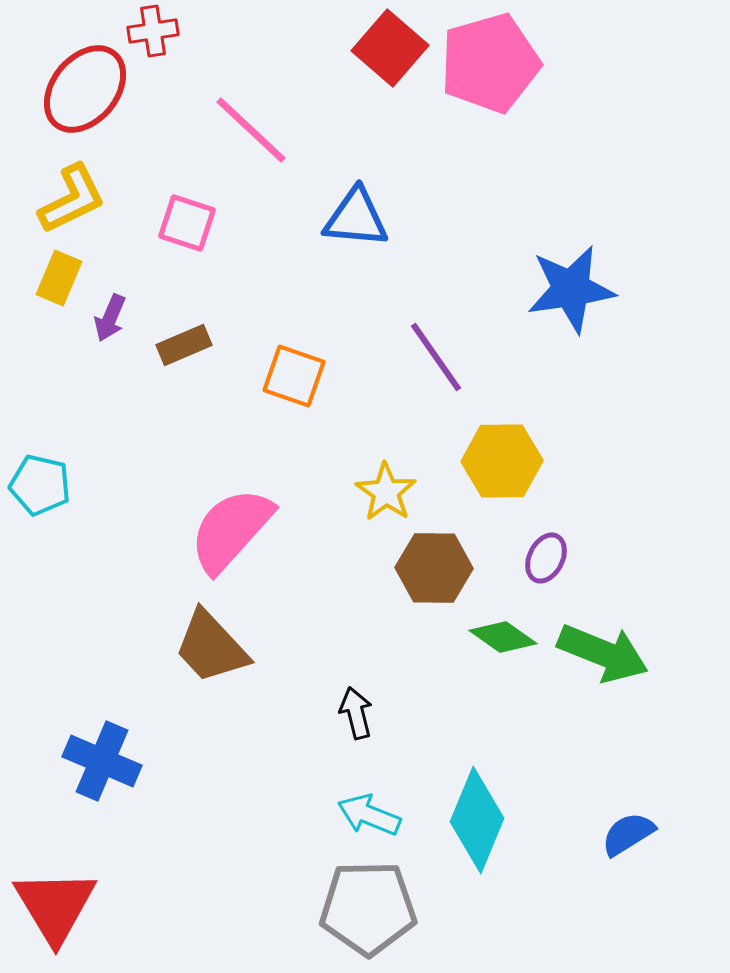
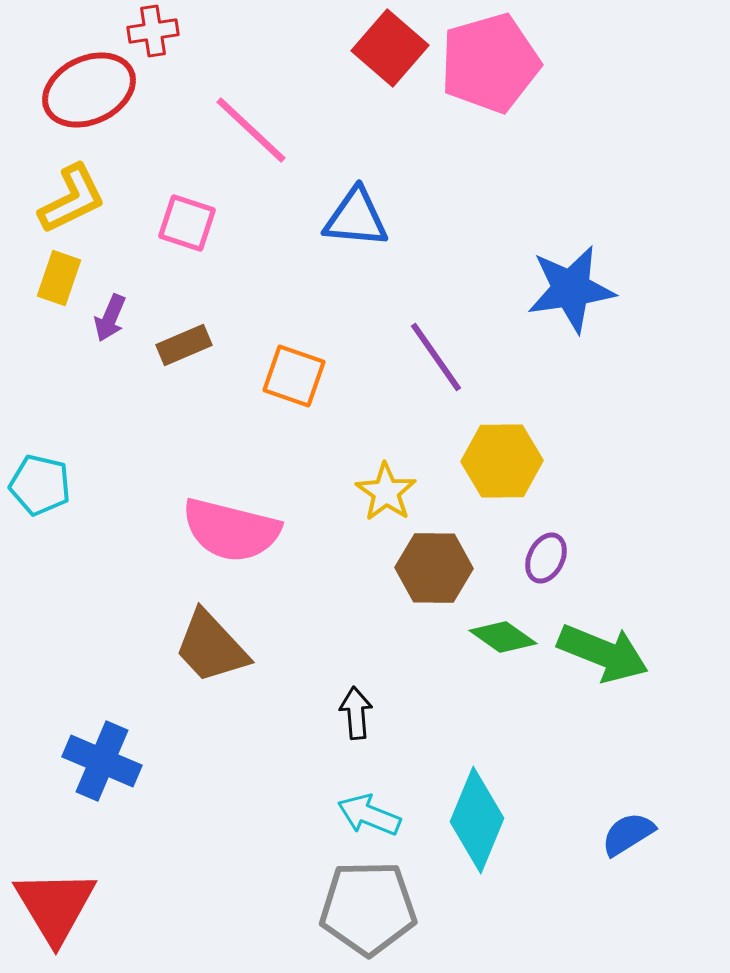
red ellipse: moved 4 px right, 1 px down; rotated 26 degrees clockwise
yellow rectangle: rotated 4 degrees counterclockwise
pink semicircle: rotated 118 degrees counterclockwise
black arrow: rotated 9 degrees clockwise
